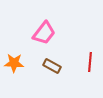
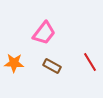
red line: rotated 36 degrees counterclockwise
